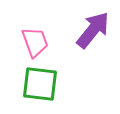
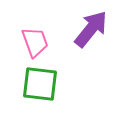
purple arrow: moved 2 px left, 1 px up
